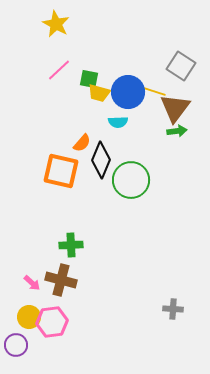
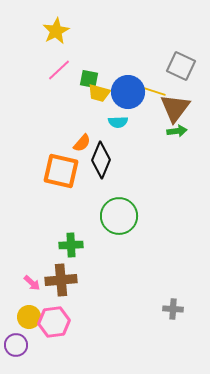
yellow star: moved 7 px down; rotated 16 degrees clockwise
gray square: rotated 8 degrees counterclockwise
green circle: moved 12 px left, 36 px down
brown cross: rotated 20 degrees counterclockwise
pink hexagon: moved 2 px right
